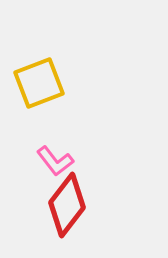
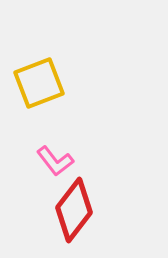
red diamond: moved 7 px right, 5 px down
